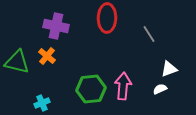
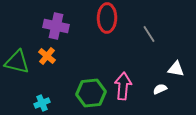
white triangle: moved 7 px right; rotated 30 degrees clockwise
green hexagon: moved 4 px down
